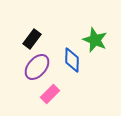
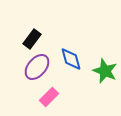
green star: moved 10 px right, 31 px down
blue diamond: moved 1 px left, 1 px up; rotated 15 degrees counterclockwise
pink rectangle: moved 1 px left, 3 px down
